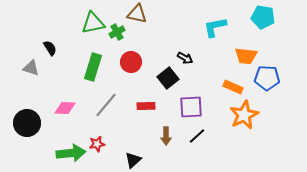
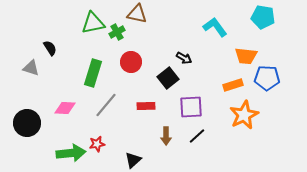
cyan L-shape: rotated 65 degrees clockwise
black arrow: moved 1 px left
green rectangle: moved 6 px down
orange rectangle: moved 2 px up; rotated 42 degrees counterclockwise
